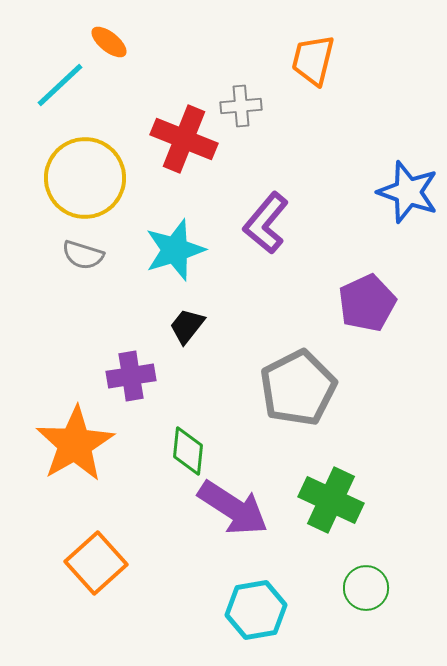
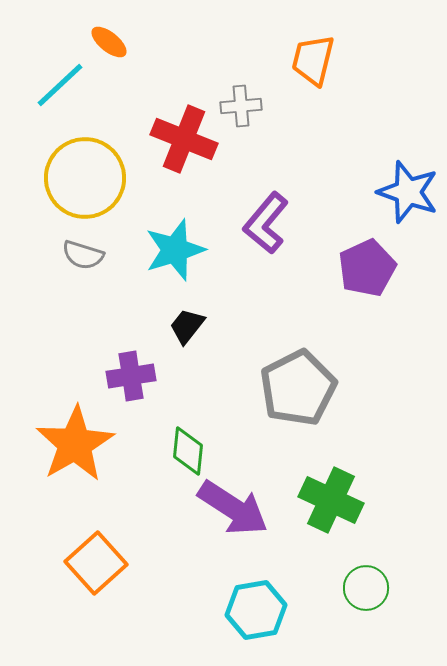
purple pentagon: moved 35 px up
